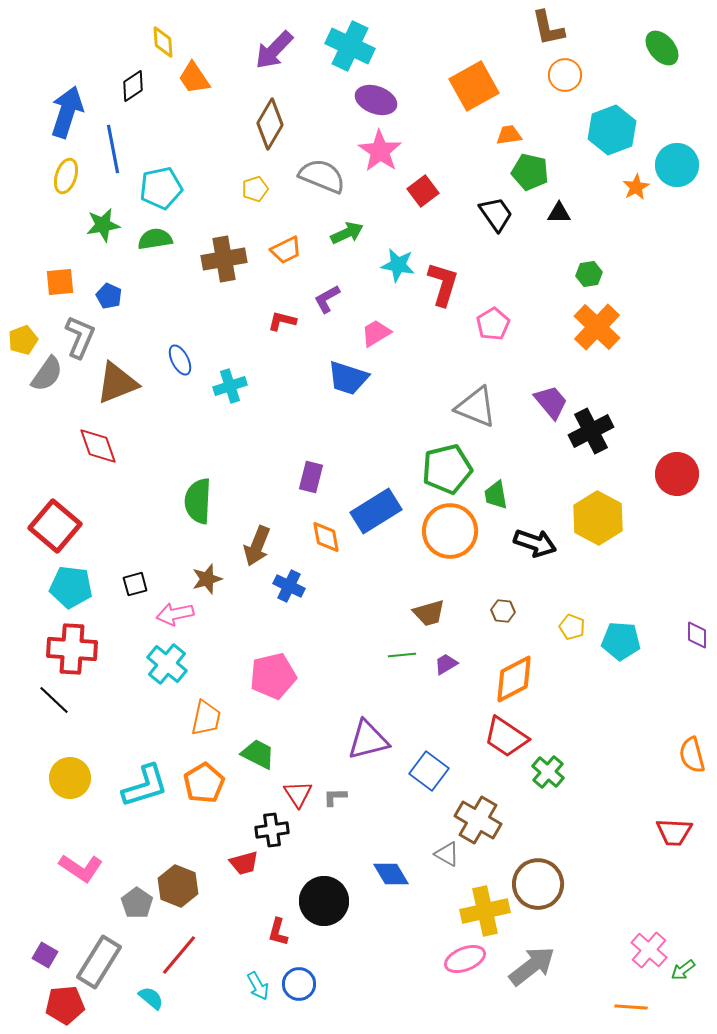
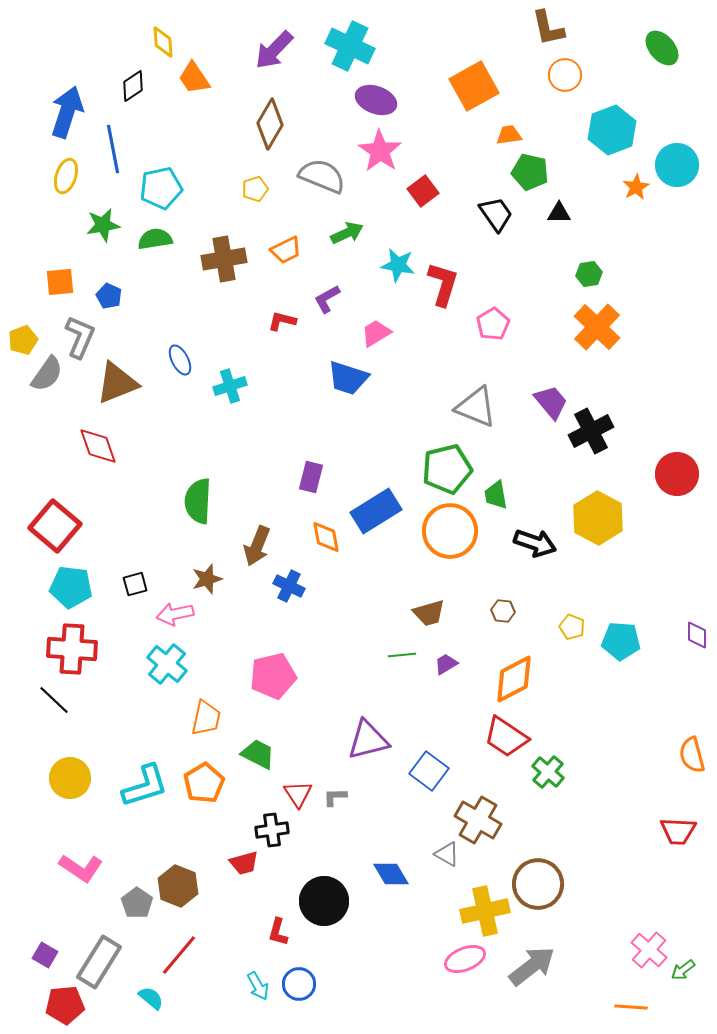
red trapezoid at (674, 832): moved 4 px right, 1 px up
